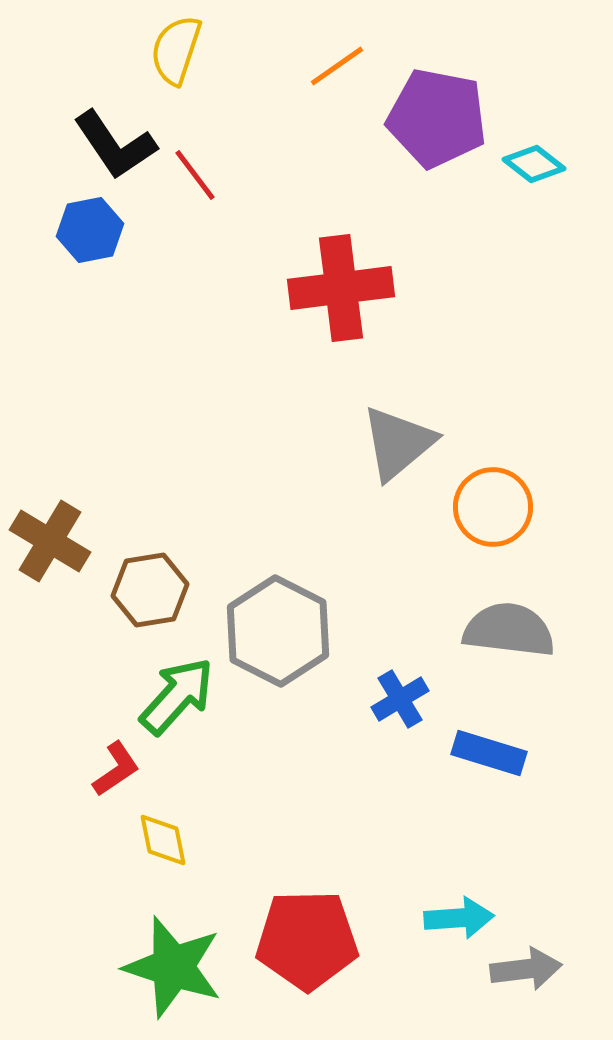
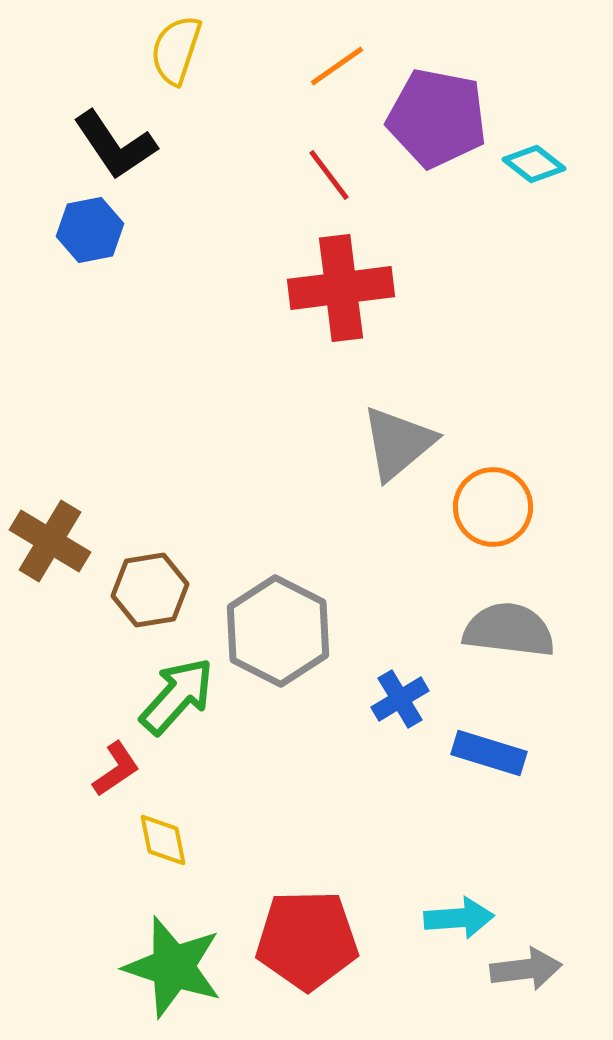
red line: moved 134 px right
